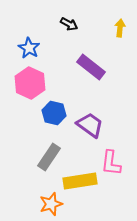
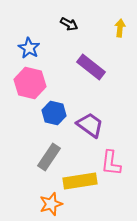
pink hexagon: rotated 12 degrees counterclockwise
